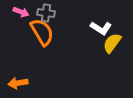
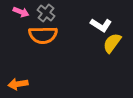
gray cross: rotated 30 degrees clockwise
white L-shape: moved 3 px up
orange semicircle: moved 1 px right, 3 px down; rotated 120 degrees clockwise
orange arrow: moved 1 px down
